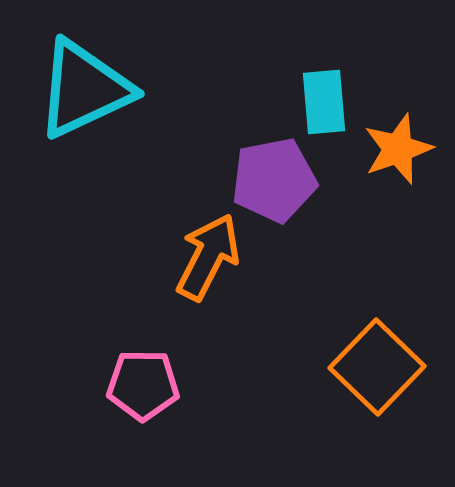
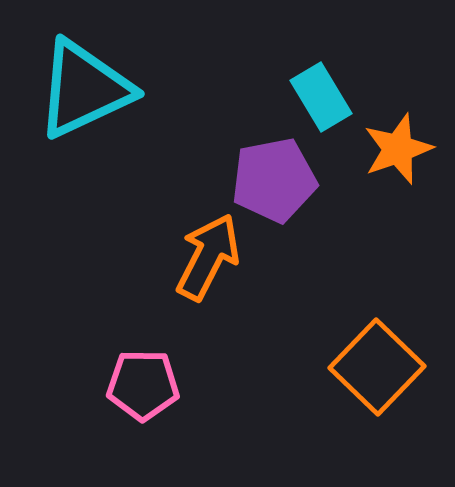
cyan rectangle: moved 3 px left, 5 px up; rotated 26 degrees counterclockwise
